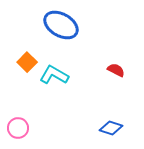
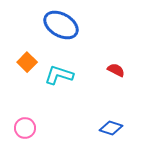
cyan L-shape: moved 5 px right; rotated 12 degrees counterclockwise
pink circle: moved 7 px right
